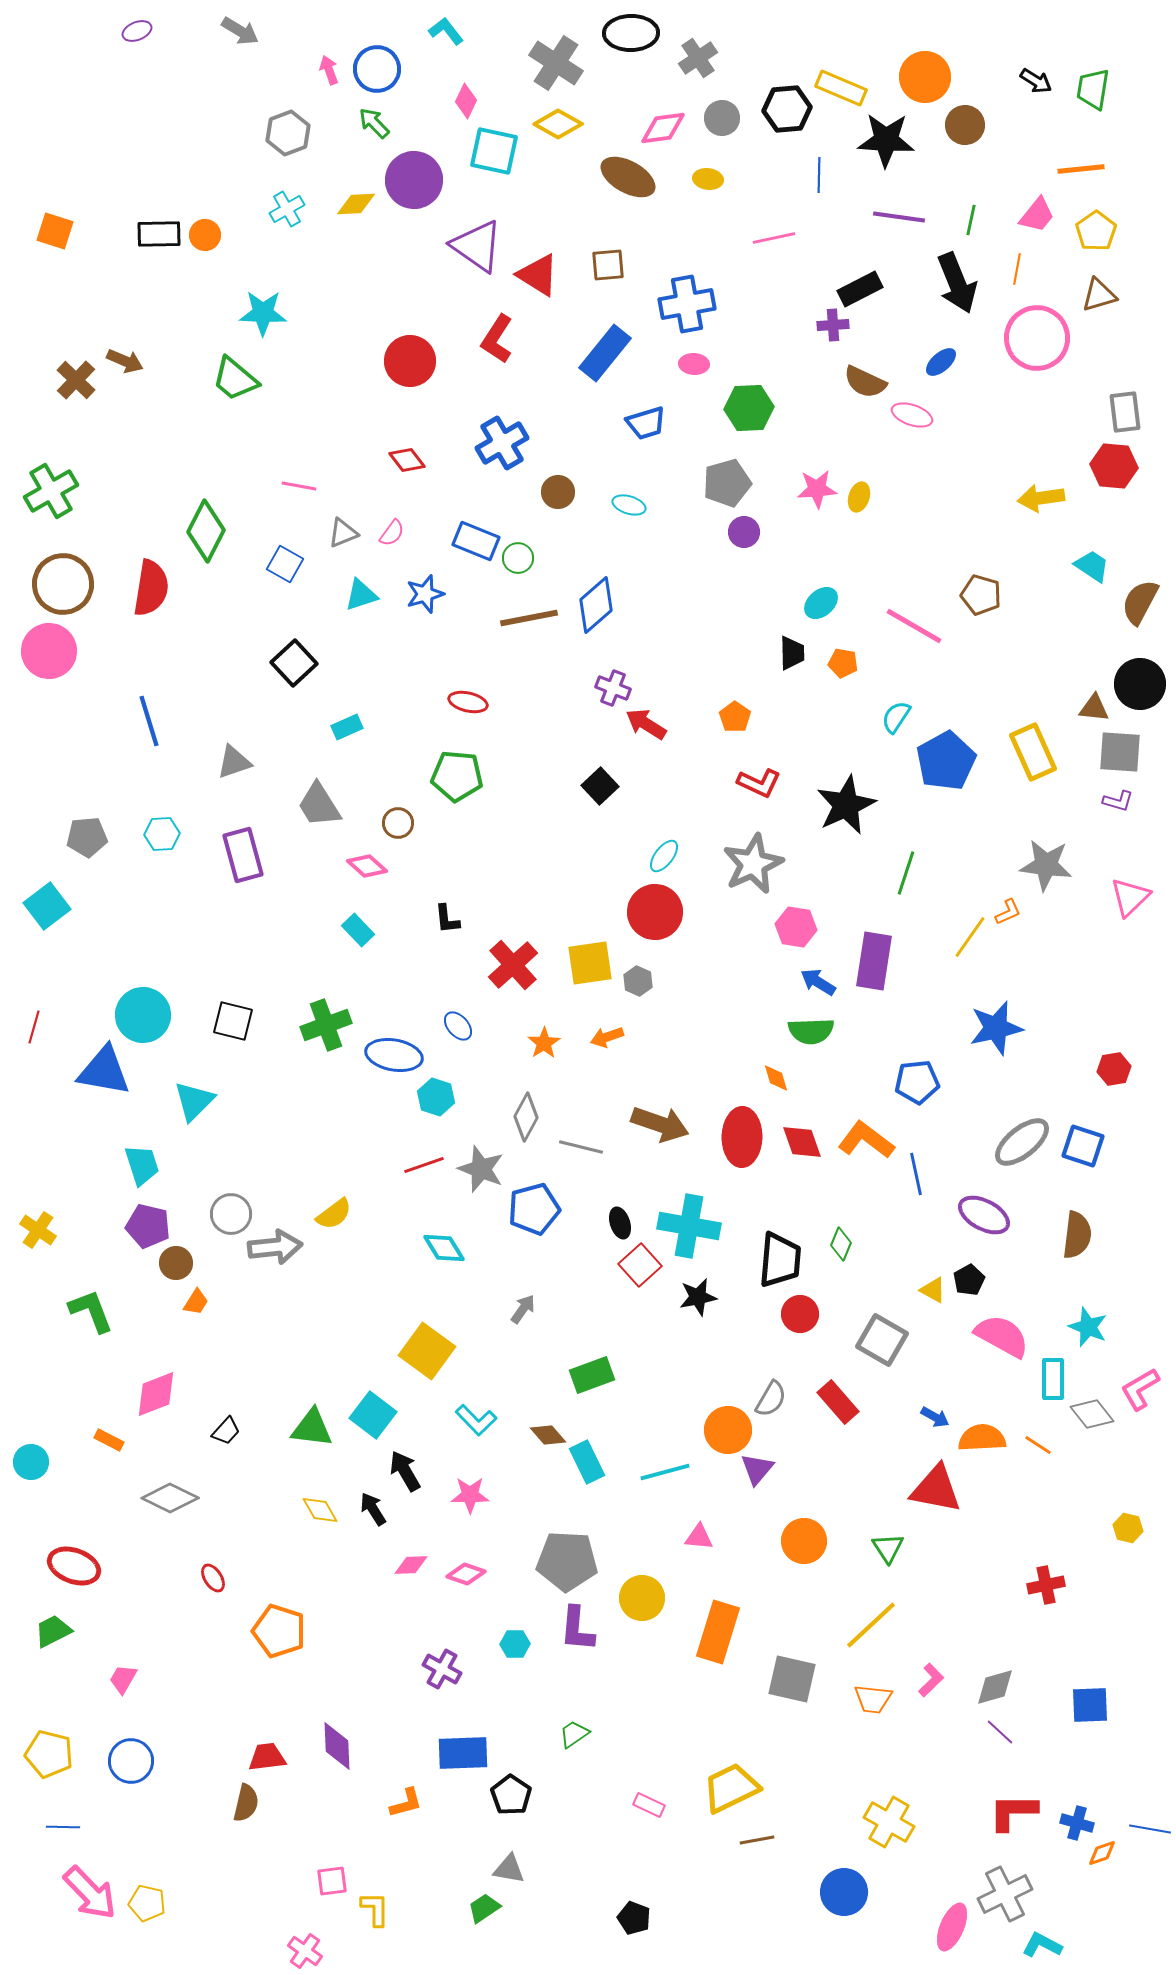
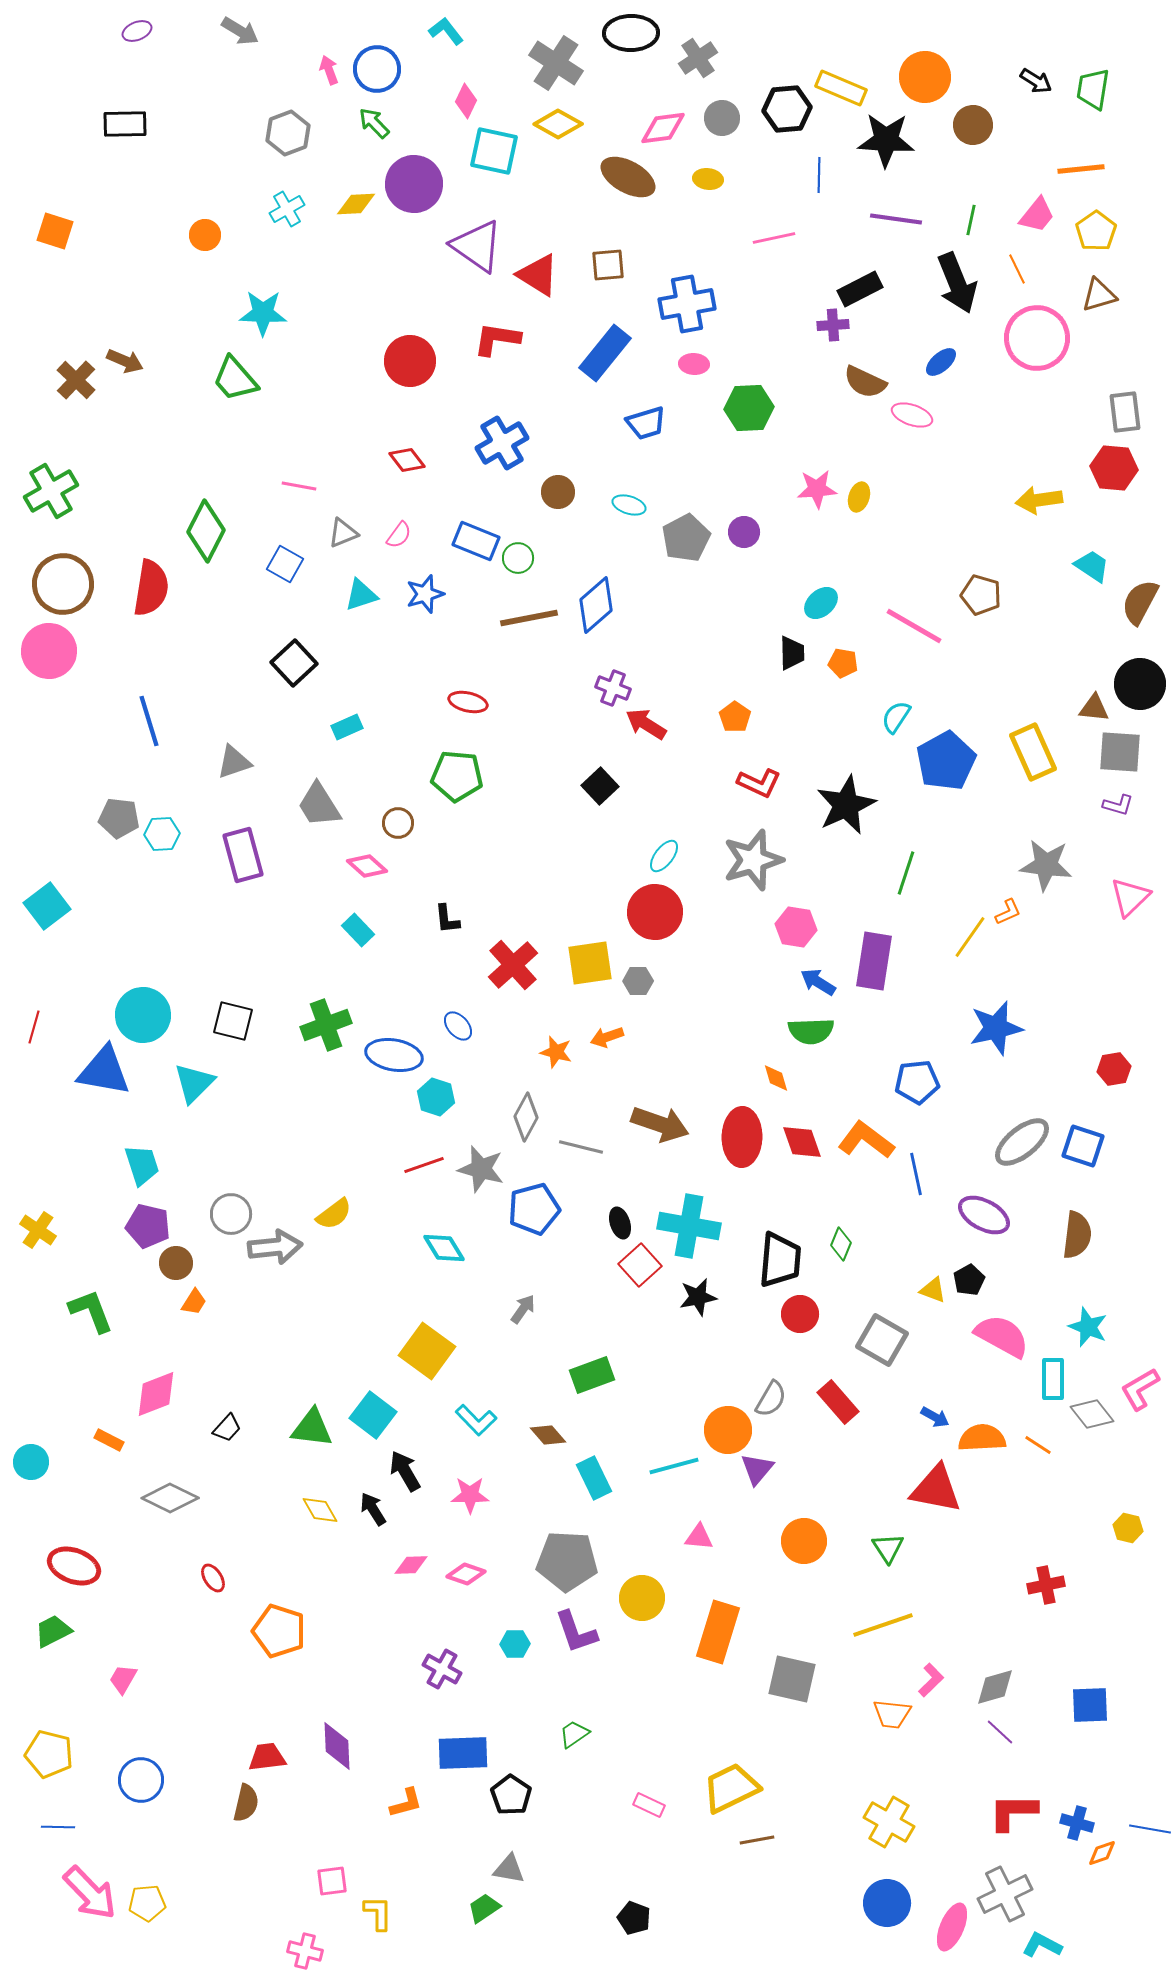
brown circle at (965, 125): moved 8 px right
purple circle at (414, 180): moved 4 px down
purple line at (899, 217): moved 3 px left, 2 px down
black rectangle at (159, 234): moved 34 px left, 110 px up
orange line at (1017, 269): rotated 36 degrees counterclockwise
red L-shape at (497, 339): rotated 66 degrees clockwise
green trapezoid at (235, 379): rotated 9 degrees clockwise
red hexagon at (1114, 466): moved 2 px down
gray pentagon at (727, 483): moved 41 px left, 55 px down; rotated 12 degrees counterclockwise
yellow arrow at (1041, 498): moved 2 px left, 2 px down
pink semicircle at (392, 533): moved 7 px right, 2 px down
purple L-shape at (1118, 801): moved 4 px down
gray pentagon at (87, 837): moved 32 px right, 19 px up; rotated 12 degrees clockwise
gray star at (753, 864): moved 4 px up; rotated 8 degrees clockwise
gray hexagon at (638, 981): rotated 24 degrees counterclockwise
orange star at (544, 1043): moved 12 px right, 9 px down; rotated 24 degrees counterclockwise
cyan triangle at (194, 1101): moved 18 px up
gray star at (481, 1169): rotated 6 degrees counterclockwise
yellow triangle at (933, 1290): rotated 8 degrees counterclockwise
orange trapezoid at (196, 1302): moved 2 px left
black trapezoid at (226, 1431): moved 1 px right, 3 px up
cyan rectangle at (587, 1462): moved 7 px right, 16 px down
cyan line at (665, 1472): moved 9 px right, 6 px up
yellow line at (871, 1625): moved 12 px right; rotated 24 degrees clockwise
purple L-shape at (577, 1629): moved 1 px left, 3 px down; rotated 24 degrees counterclockwise
orange trapezoid at (873, 1699): moved 19 px right, 15 px down
blue circle at (131, 1761): moved 10 px right, 19 px down
blue line at (63, 1827): moved 5 px left
blue circle at (844, 1892): moved 43 px right, 11 px down
yellow pentagon at (147, 1903): rotated 18 degrees counterclockwise
yellow L-shape at (375, 1909): moved 3 px right, 4 px down
pink cross at (305, 1951): rotated 20 degrees counterclockwise
